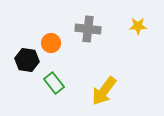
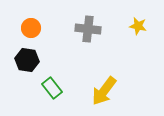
yellow star: rotated 12 degrees clockwise
orange circle: moved 20 px left, 15 px up
green rectangle: moved 2 px left, 5 px down
